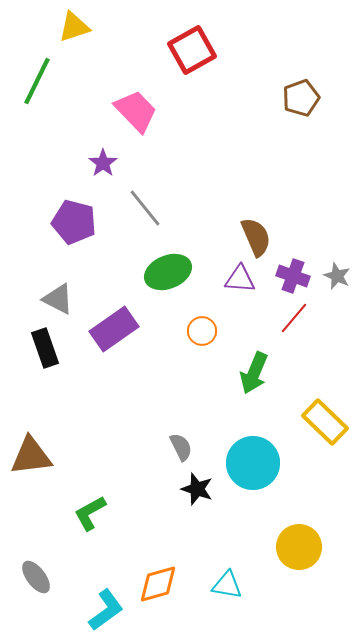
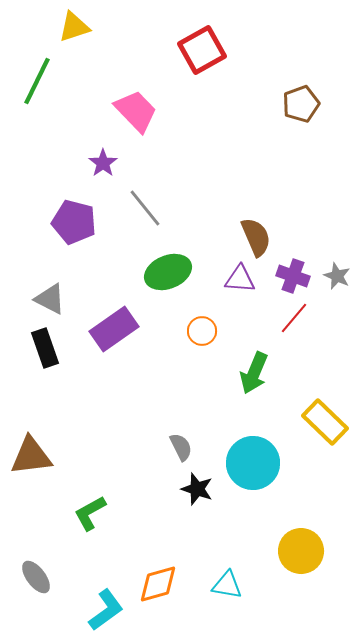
red square: moved 10 px right
brown pentagon: moved 6 px down
gray triangle: moved 8 px left
yellow circle: moved 2 px right, 4 px down
